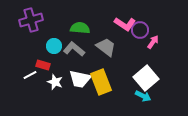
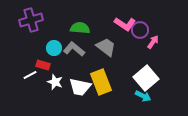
cyan circle: moved 2 px down
white trapezoid: moved 8 px down
